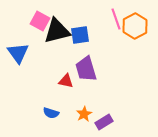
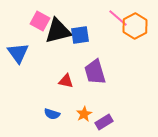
pink line: moved 2 px right, 1 px up; rotated 30 degrees counterclockwise
black triangle: moved 1 px right
purple trapezoid: moved 9 px right, 3 px down
blue semicircle: moved 1 px right, 1 px down
